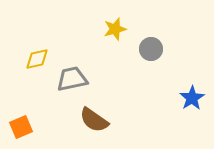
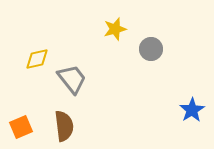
gray trapezoid: rotated 64 degrees clockwise
blue star: moved 12 px down
brown semicircle: moved 30 px left, 6 px down; rotated 132 degrees counterclockwise
